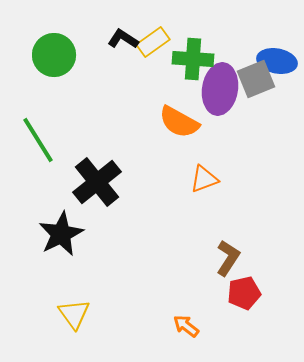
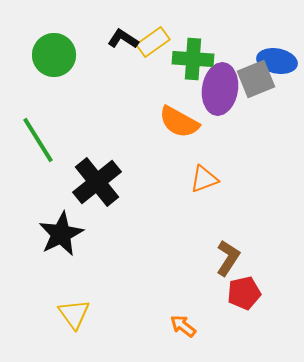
orange arrow: moved 3 px left
